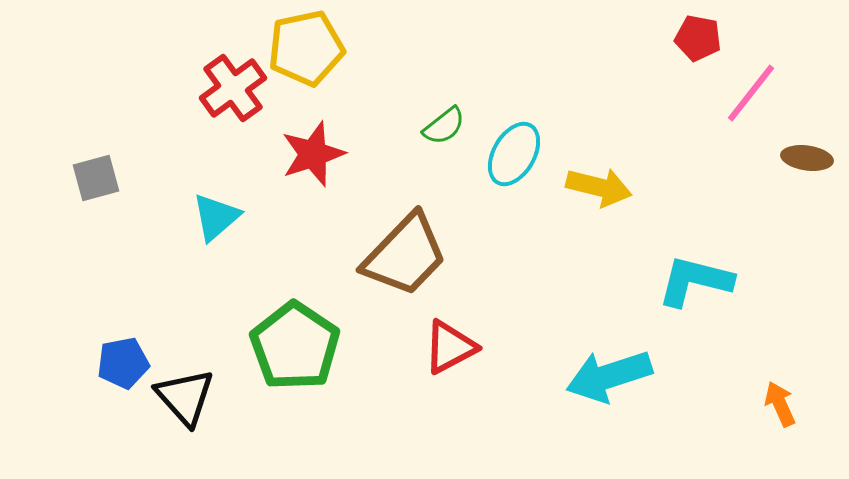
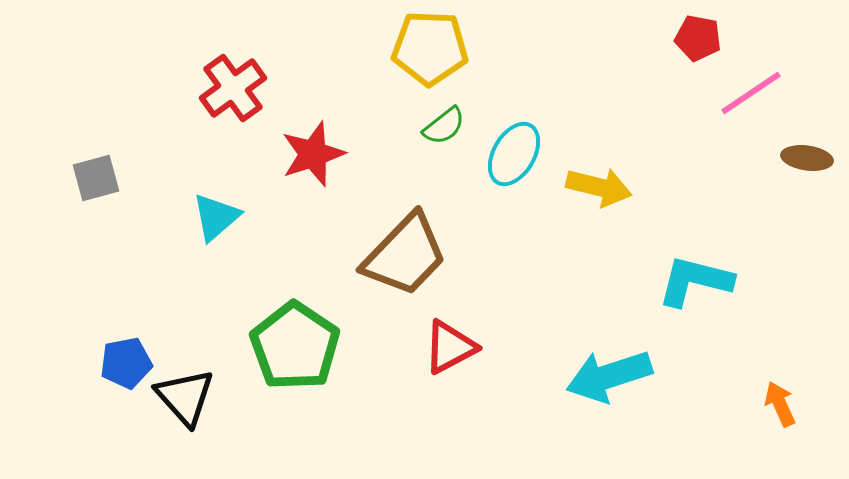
yellow pentagon: moved 124 px right; rotated 14 degrees clockwise
pink line: rotated 18 degrees clockwise
blue pentagon: moved 3 px right
